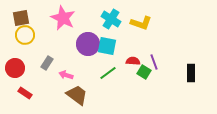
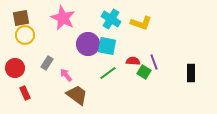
pink arrow: rotated 32 degrees clockwise
red rectangle: rotated 32 degrees clockwise
